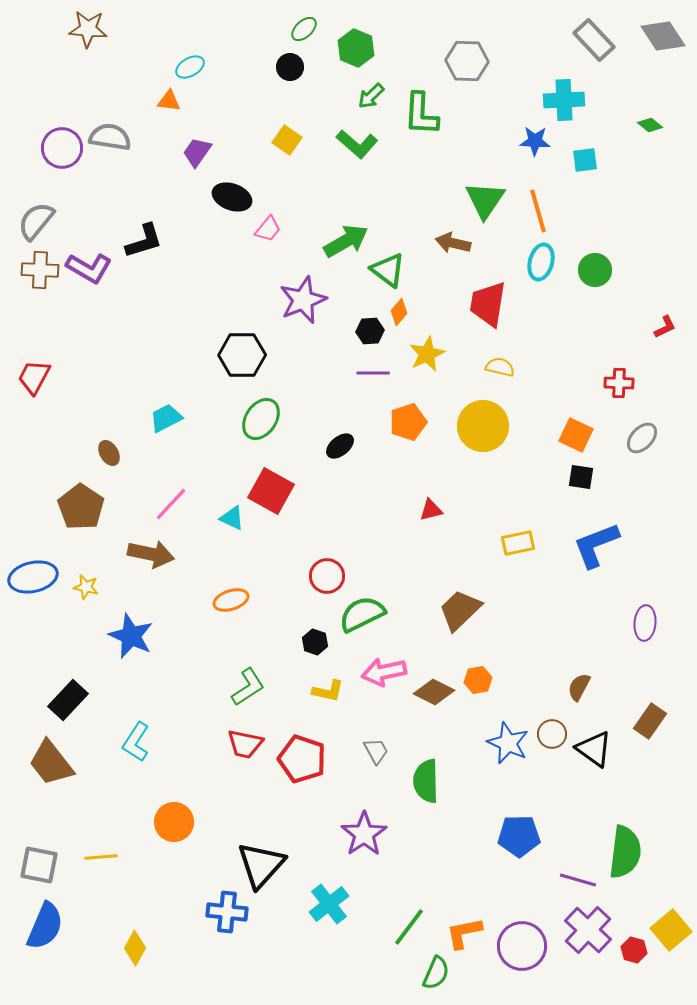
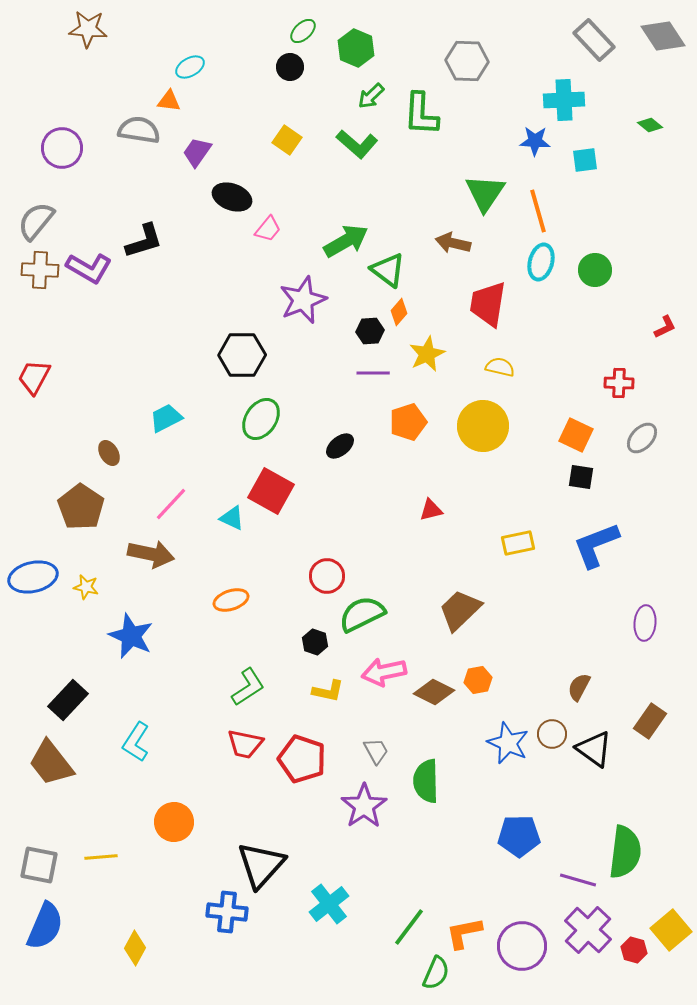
green ellipse at (304, 29): moved 1 px left, 2 px down
gray semicircle at (110, 137): moved 29 px right, 7 px up
green triangle at (485, 200): moved 7 px up
purple star at (364, 834): moved 28 px up
